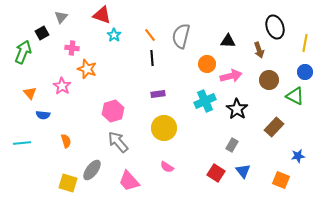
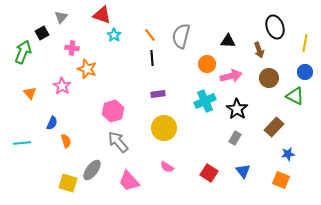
brown circle: moved 2 px up
blue semicircle: moved 9 px right, 8 px down; rotated 72 degrees counterclockwise
gray rectangle: moved 3 px right, 7 px up
blue star: moved 10 px left, 2 px up
red square: moved 7 px left
